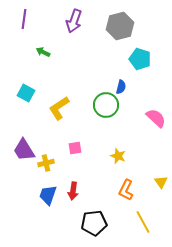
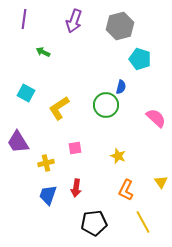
purple trapezoid: moved 6 px left, 8 px up
red arrow: moved 3 px right, 3 px up
